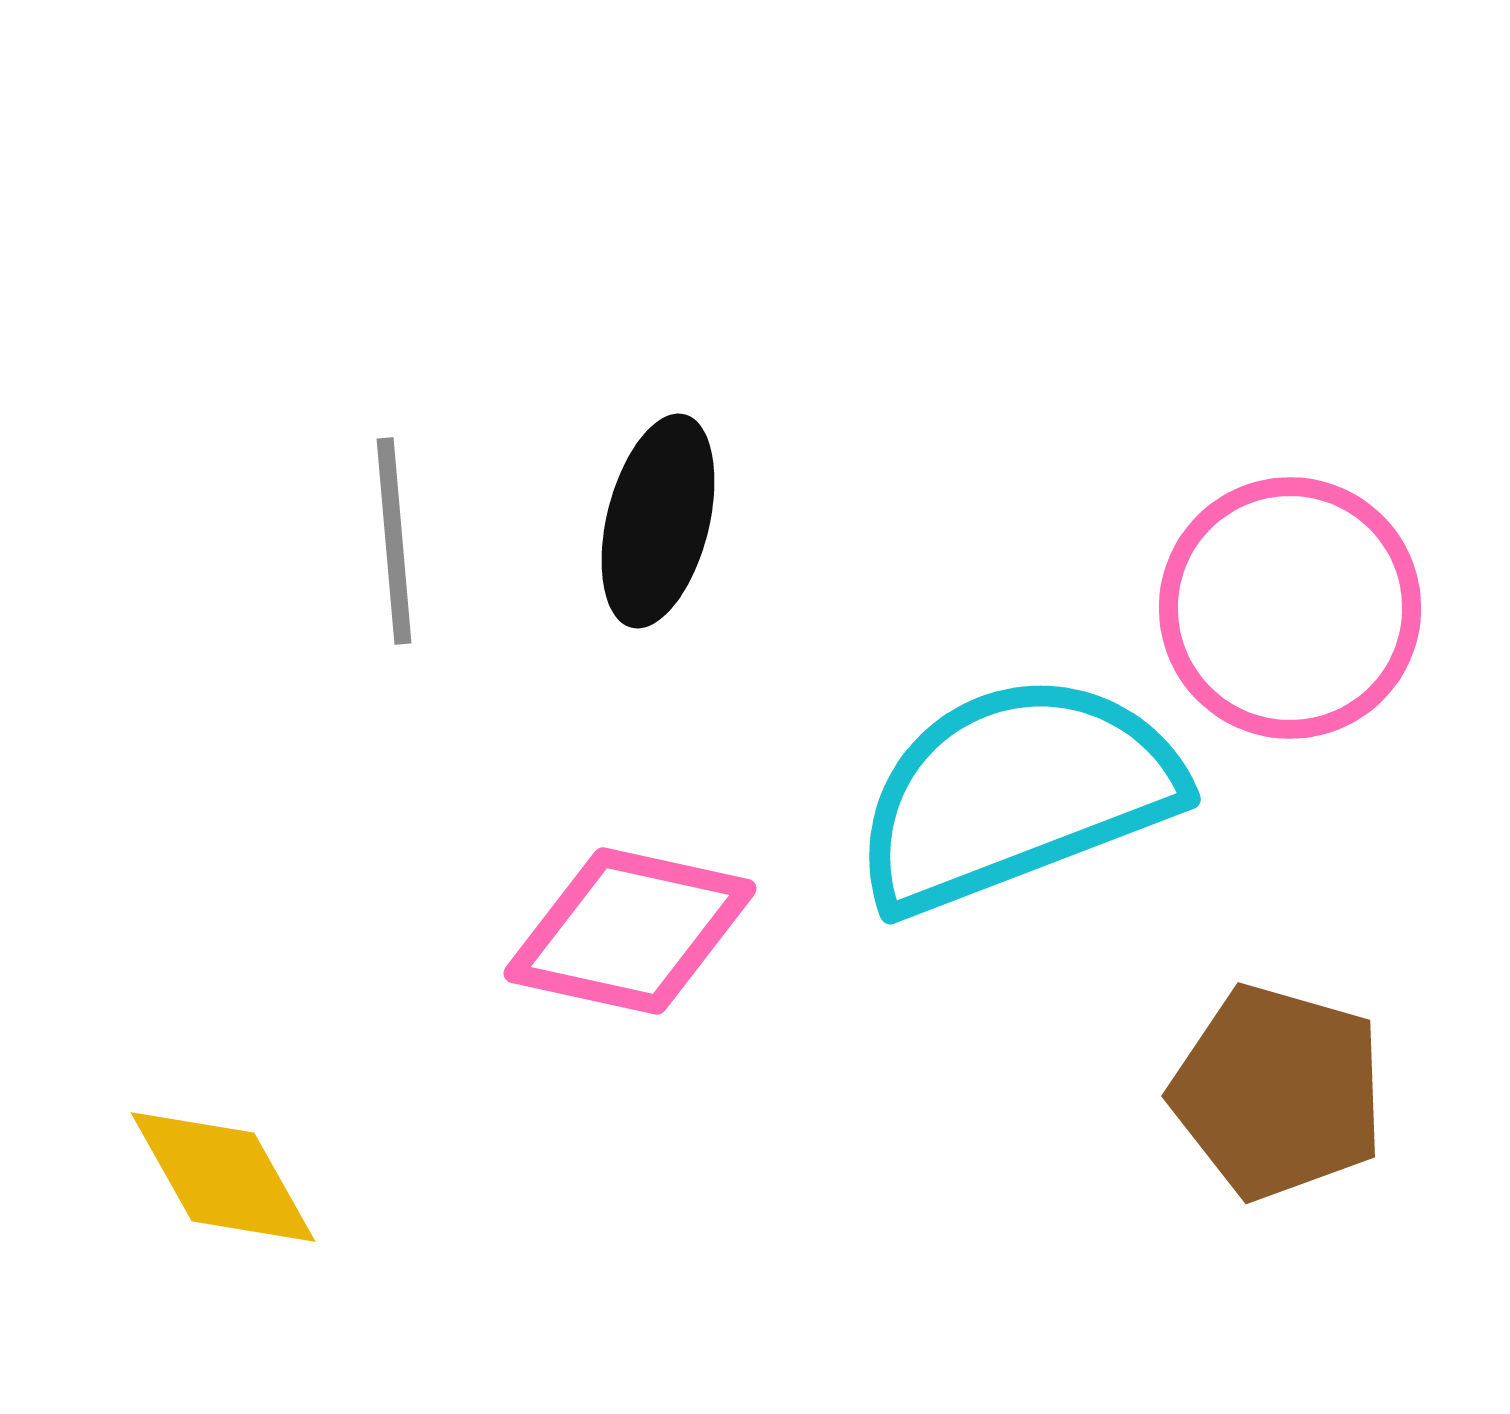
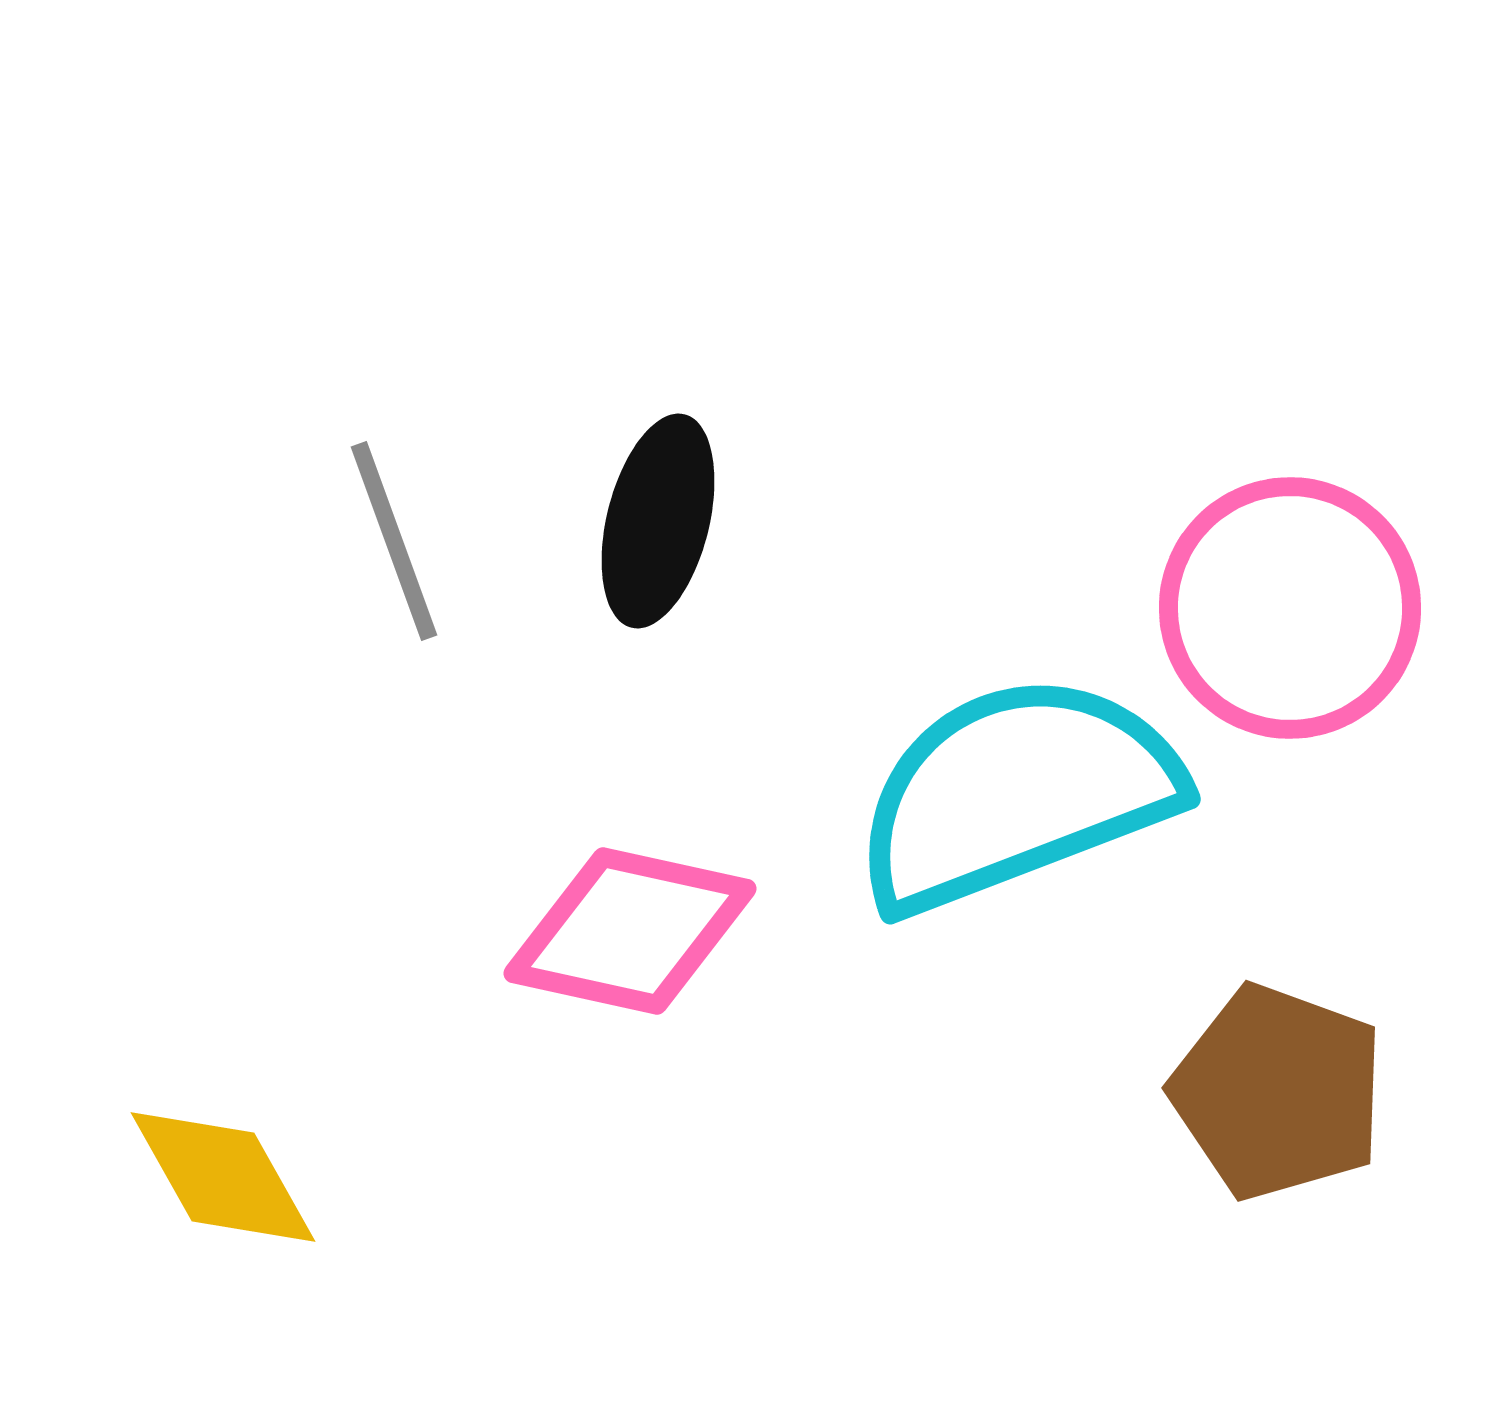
gray line: rotated 15 degrees counterclockwise
brown pentagon: rotated 4 degrees clockwise
